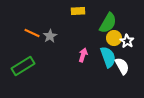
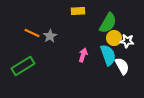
white star: rotated 24 degrees counterclockwise
cyan semicircle: moved 2 px up
